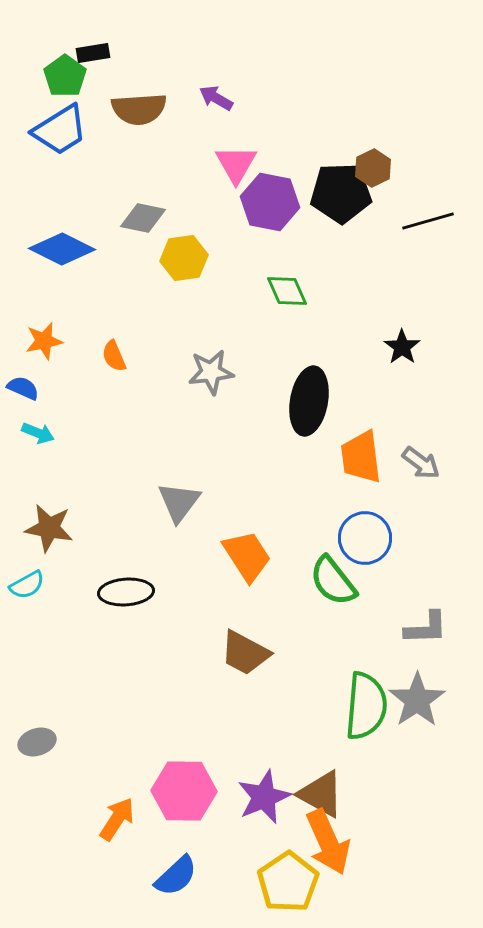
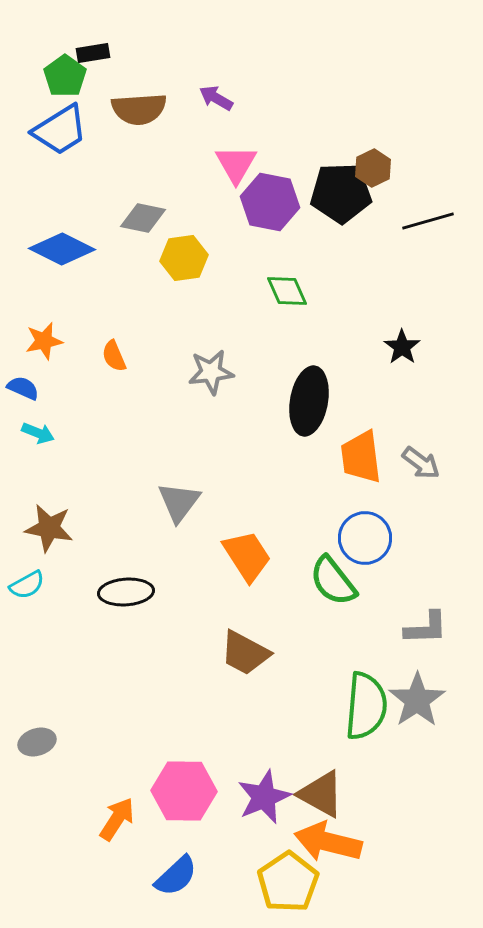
orange arrow at (328, 842): rotated 128 degrees clockwise
